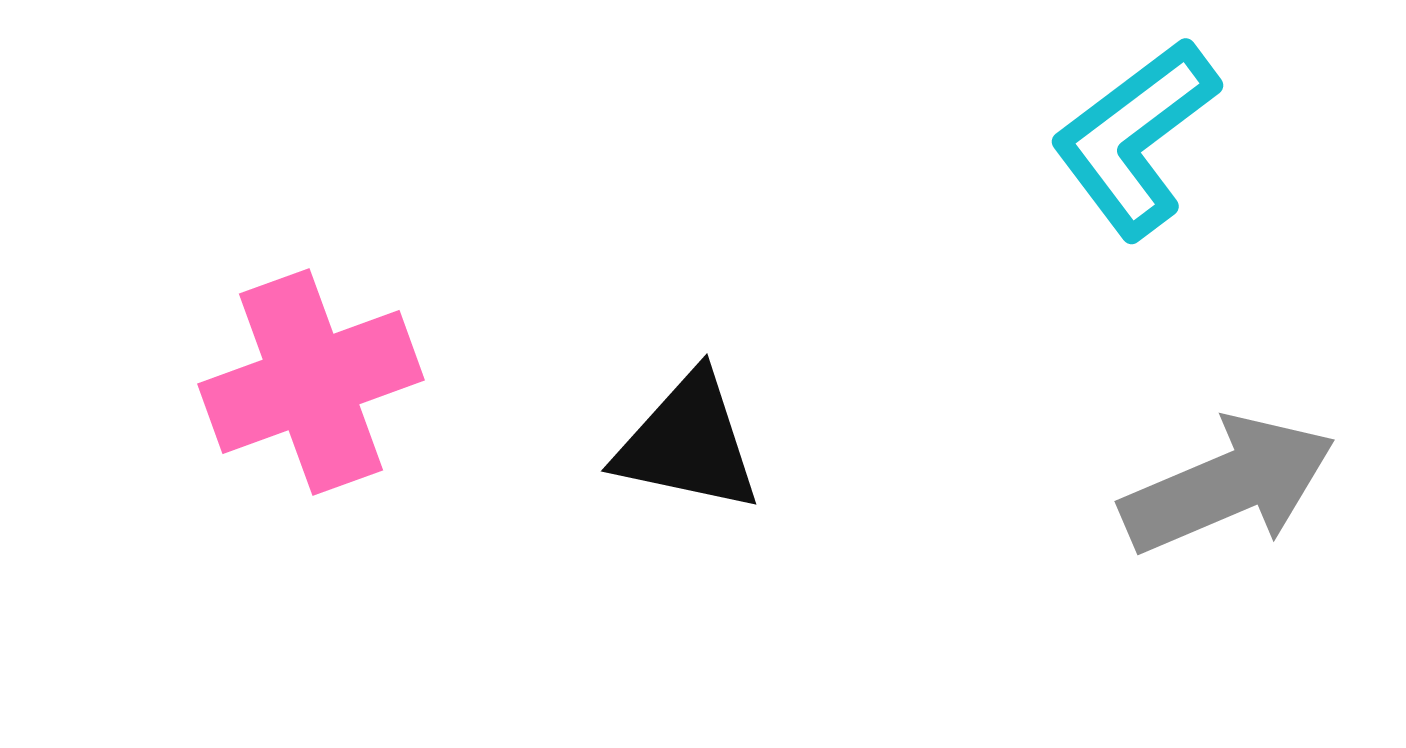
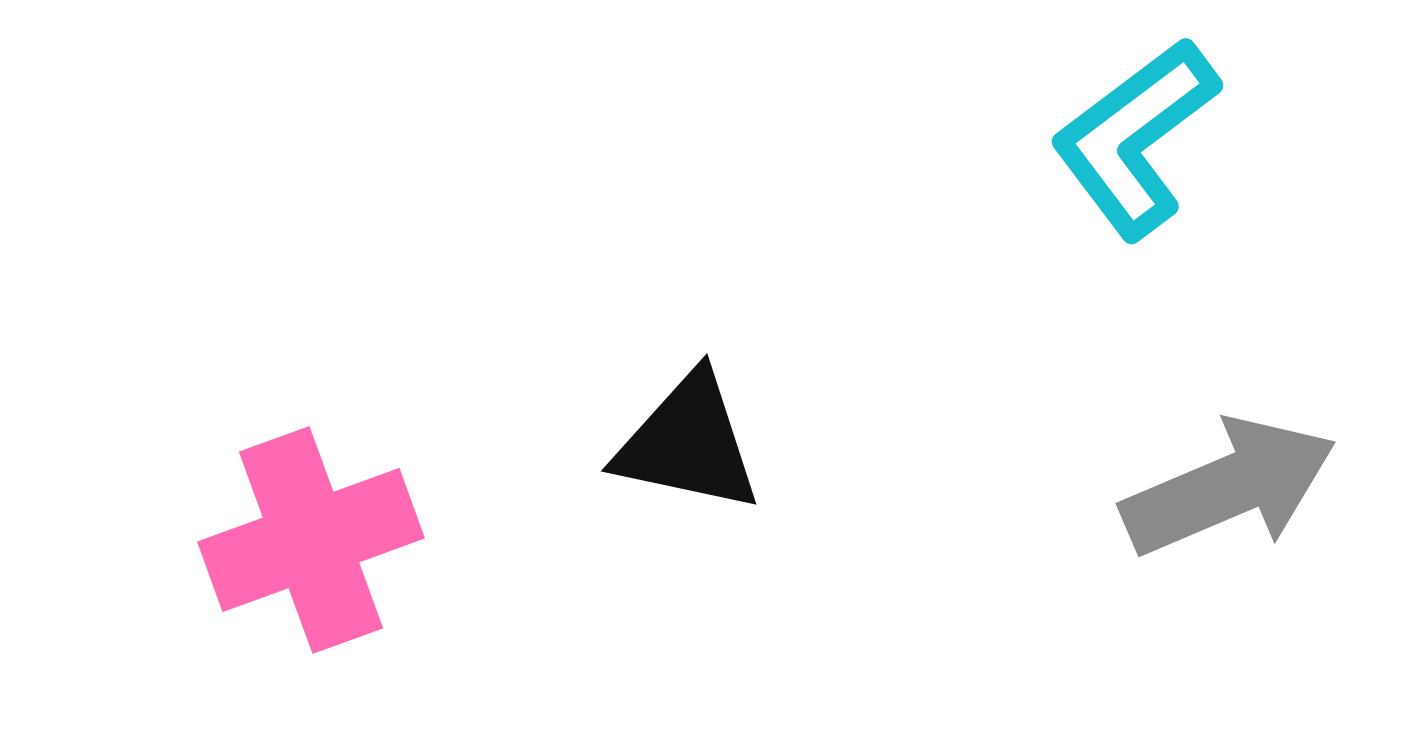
pink cross: moved 158 px down
gray arrow: moved 1 px right, 2 px down
